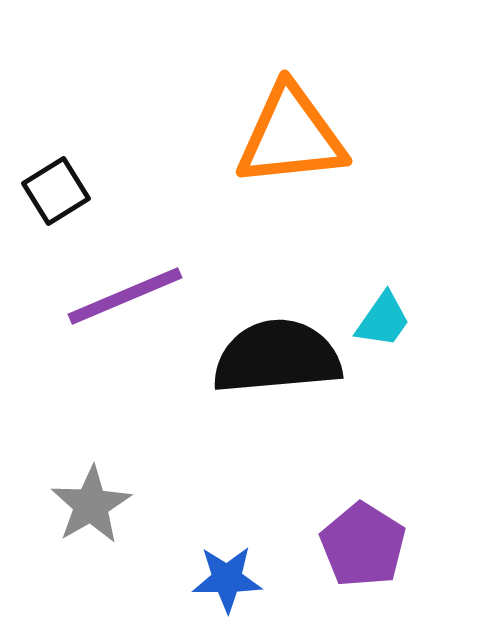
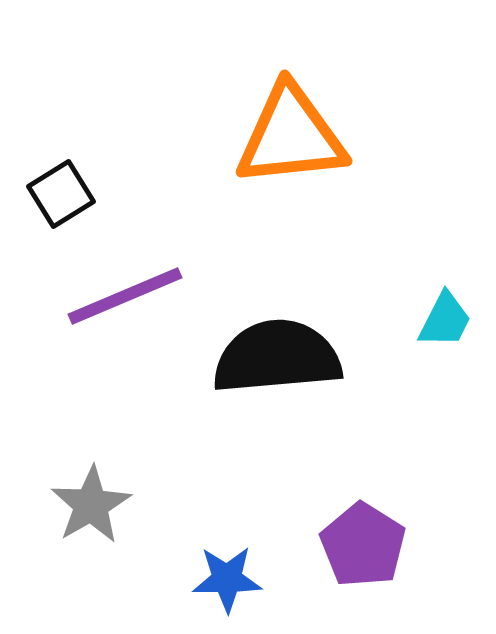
black square: moved 5 px right, 3 px down
cyan trapezoid: moved 62 px right; rotated 8 degrees counterclockwise
